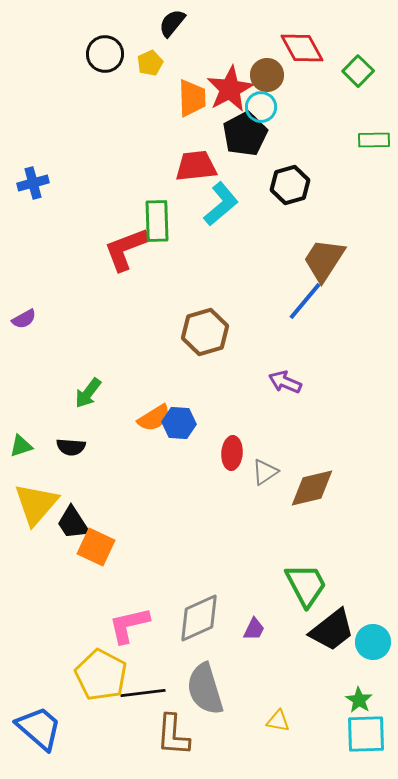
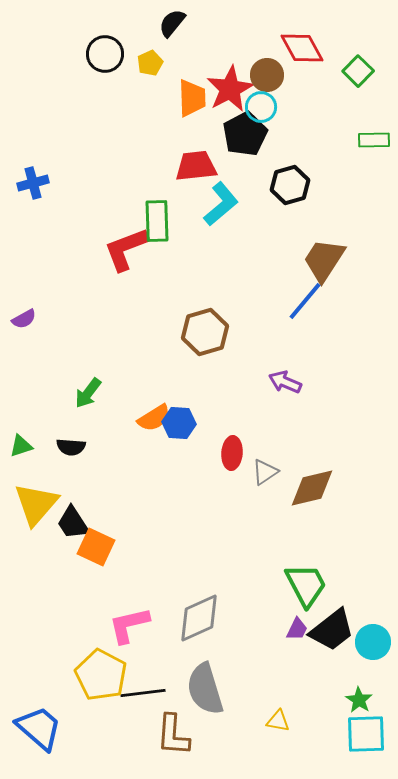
purple trapezoid at (254, 629): moved 43 px right
